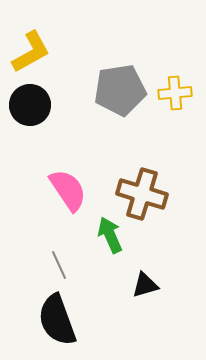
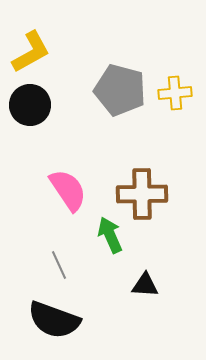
gray pentagon: rotated 24 degrees clockwise
brown cross: rotated 18 degrees counterclockwise
black triangle: rotated 20 degrees clockwise
black semicircle: moved 3 px left; rotated 50 degrees counterclockwise
